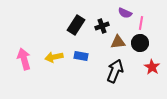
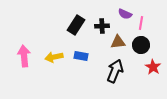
purple semicircle: moved 1 px down
black cross: rotated 16 degrees clockwise
black circle: moved 1 px right, 2 px down
pink arrow: moved 3 px up; rotated 10 degrees clockwise
red star: moved 1 px right
